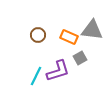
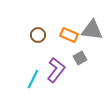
orange rectangle: moved 2 px up
purple L-shape: moved 2 px left, 1 px up; rotated 35 degrees counterclockwise
cyan line: moved 3 px left, 3 px down
